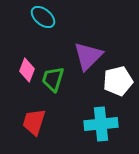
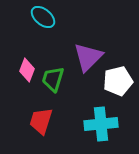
purple triangle: moved 1 px down
red trapezoid: moved 7 px right, 1 px up
